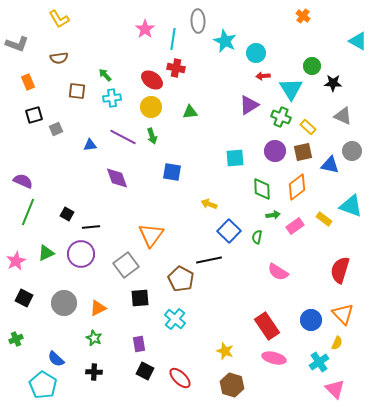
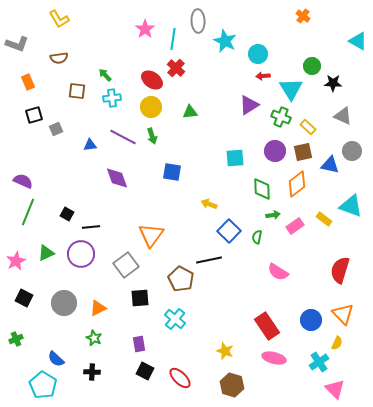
cyan circle at (256, 53): moved 2 px right, 1 px down
red cross at (176, 68): rotated 30 degrees clockwise
orange diamond at (297, 187): moved 3 px up
black cross at (94, 372): moved 2 px left
